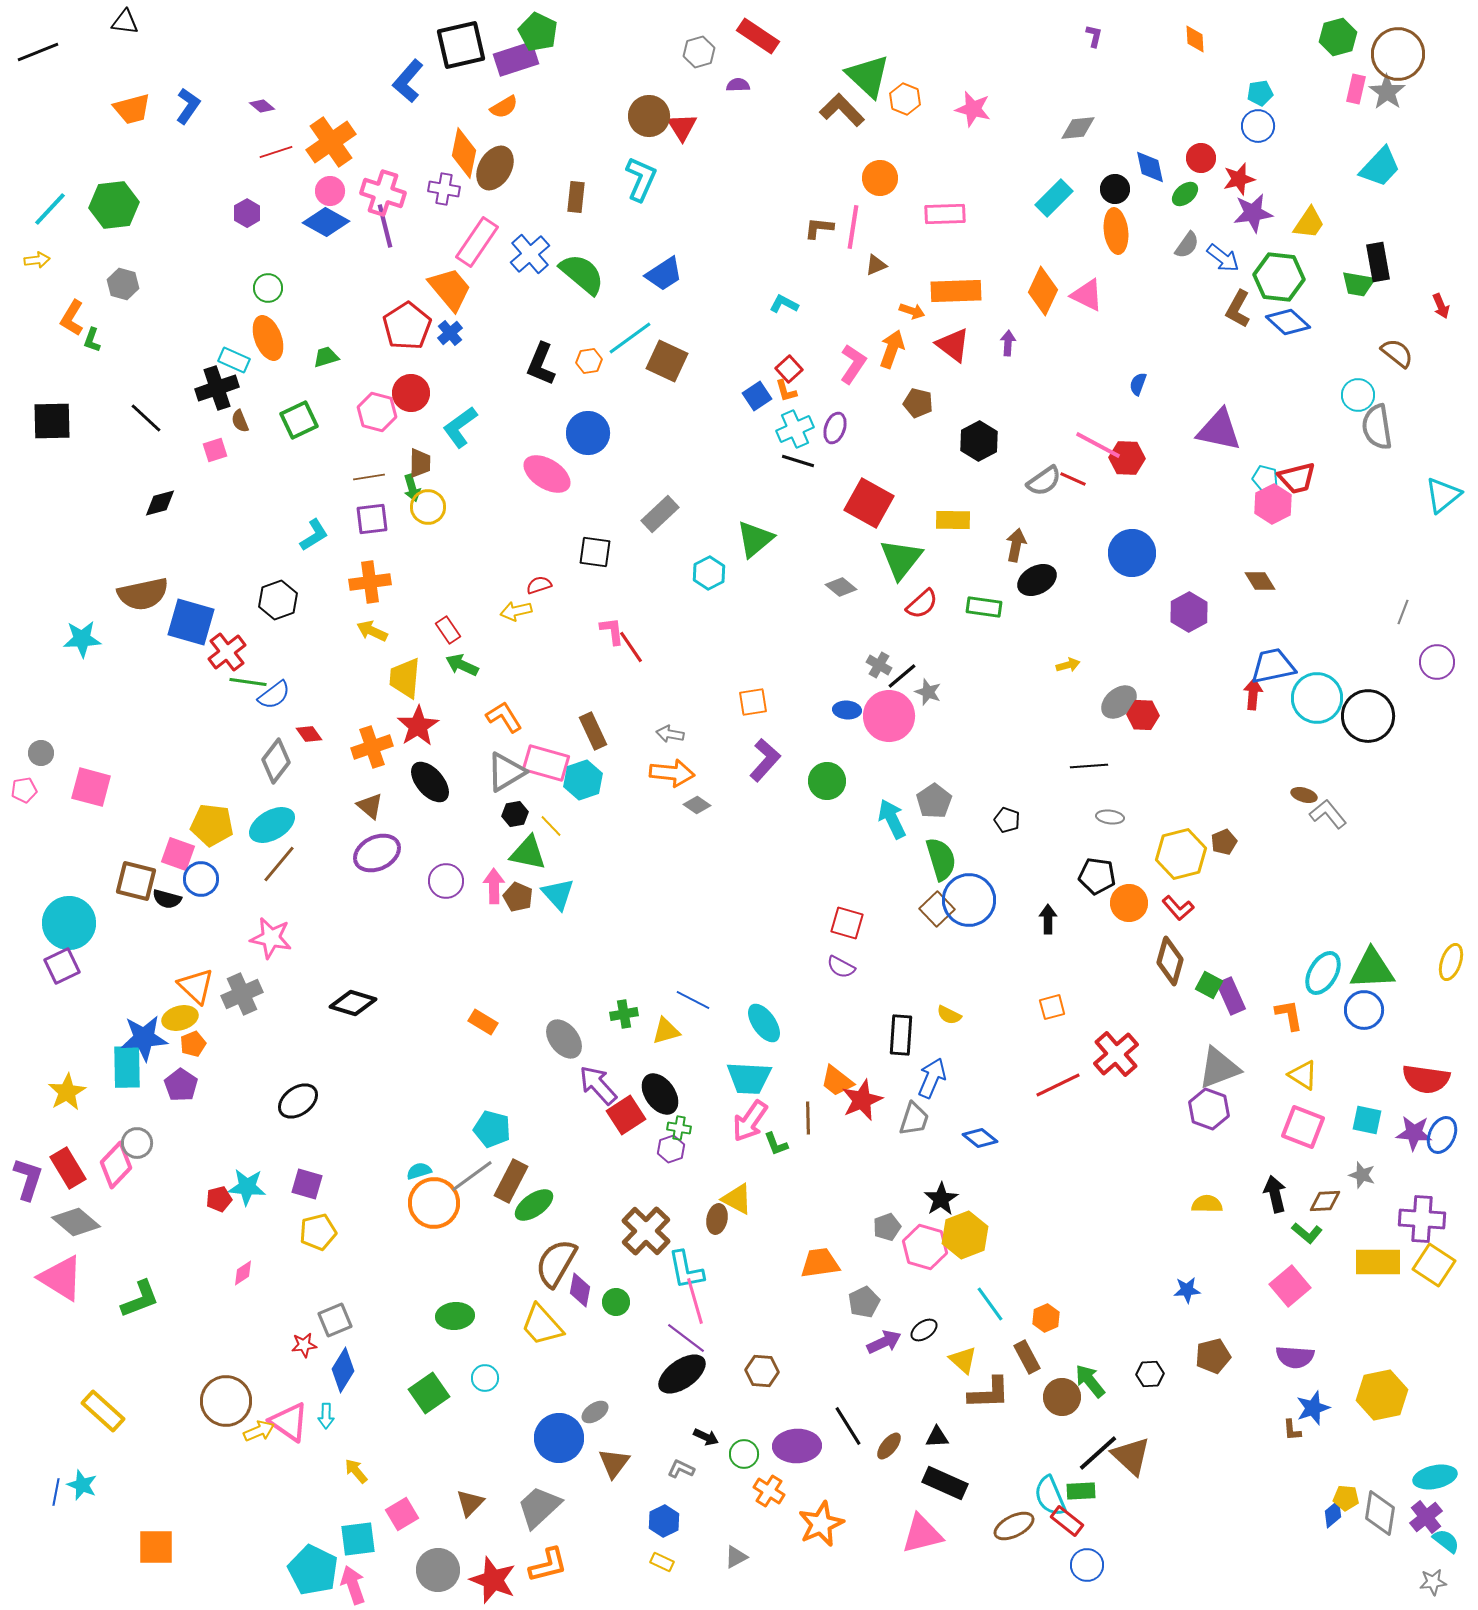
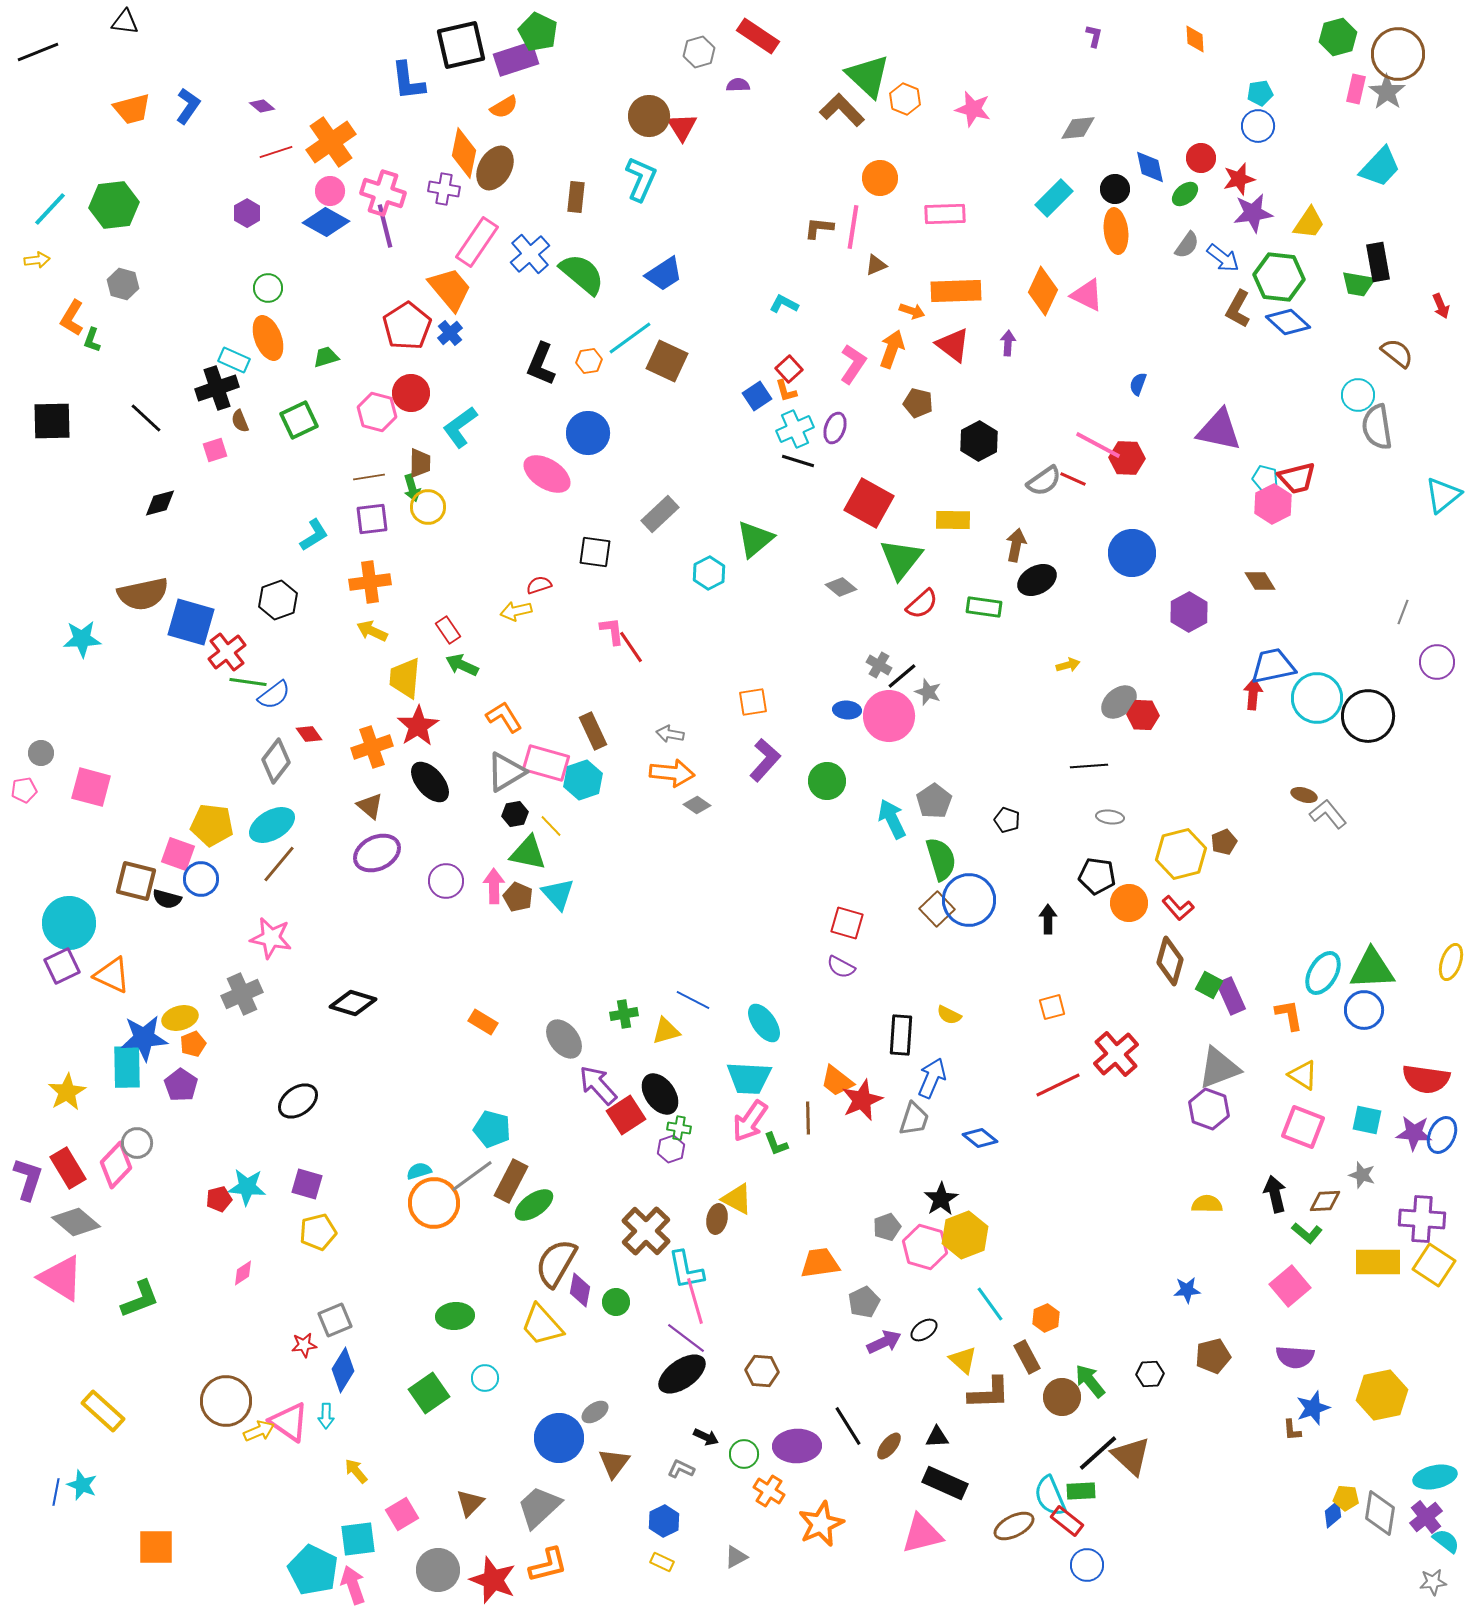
blue L-shape at (408, 81): rotated 48 degrees counterclockwise
orange triangle at (196, 986): moved 84 px left, 11 px up; rotated 18 degrees counterclockwise
